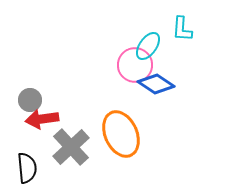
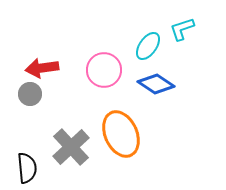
cyan L-shape: rotated 68 degrees clockwise
pink circle: moved 31 px left, 5 px down
gray circle: moved 6 px up
red arrow: moved 51 px up
